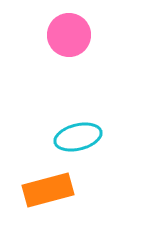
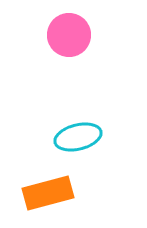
orange rectangle: moved 3 px down
